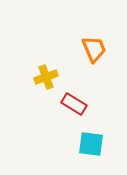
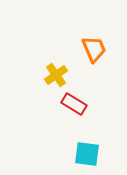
yellow cross: moved 10 px right, 2 px up; rotated 15 degrees counterclockwise
cyan square: moved 4 px left, 10 px down
